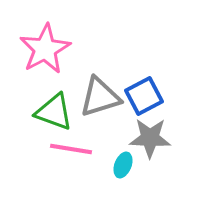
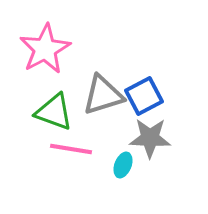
gray triangle: moved 3 px right, 2 px up
